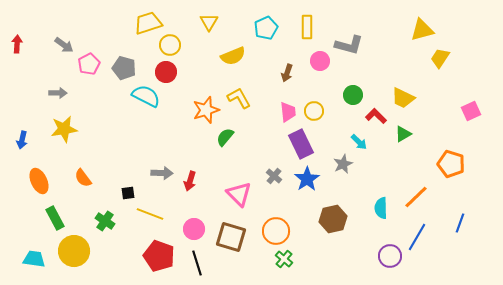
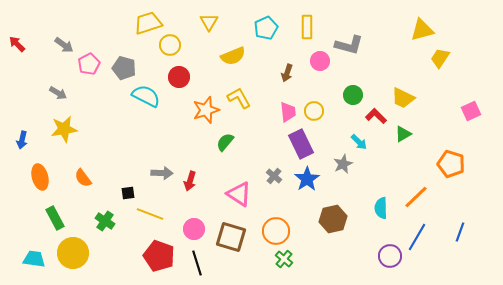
red arrow at (17, 44): rotated 48 degrees counterclockwise
red circle at (166, 72): moved 13 px right, 5 px down
gray arrow at (58, 93): rotated 30 degrees clockwise
green semicircle at (225, 137): moved 5 px down
orange ellipse at (39, 181): moved 1 px right, 4 px up; rotated 10 degrees clockwise
pink triangle at (239, 194): rotated 12 degrees counterclockwise
blue line at (460, 223): moved 9 px down
yellow circle at (74, 251): moved 1 px left, 2 px down
